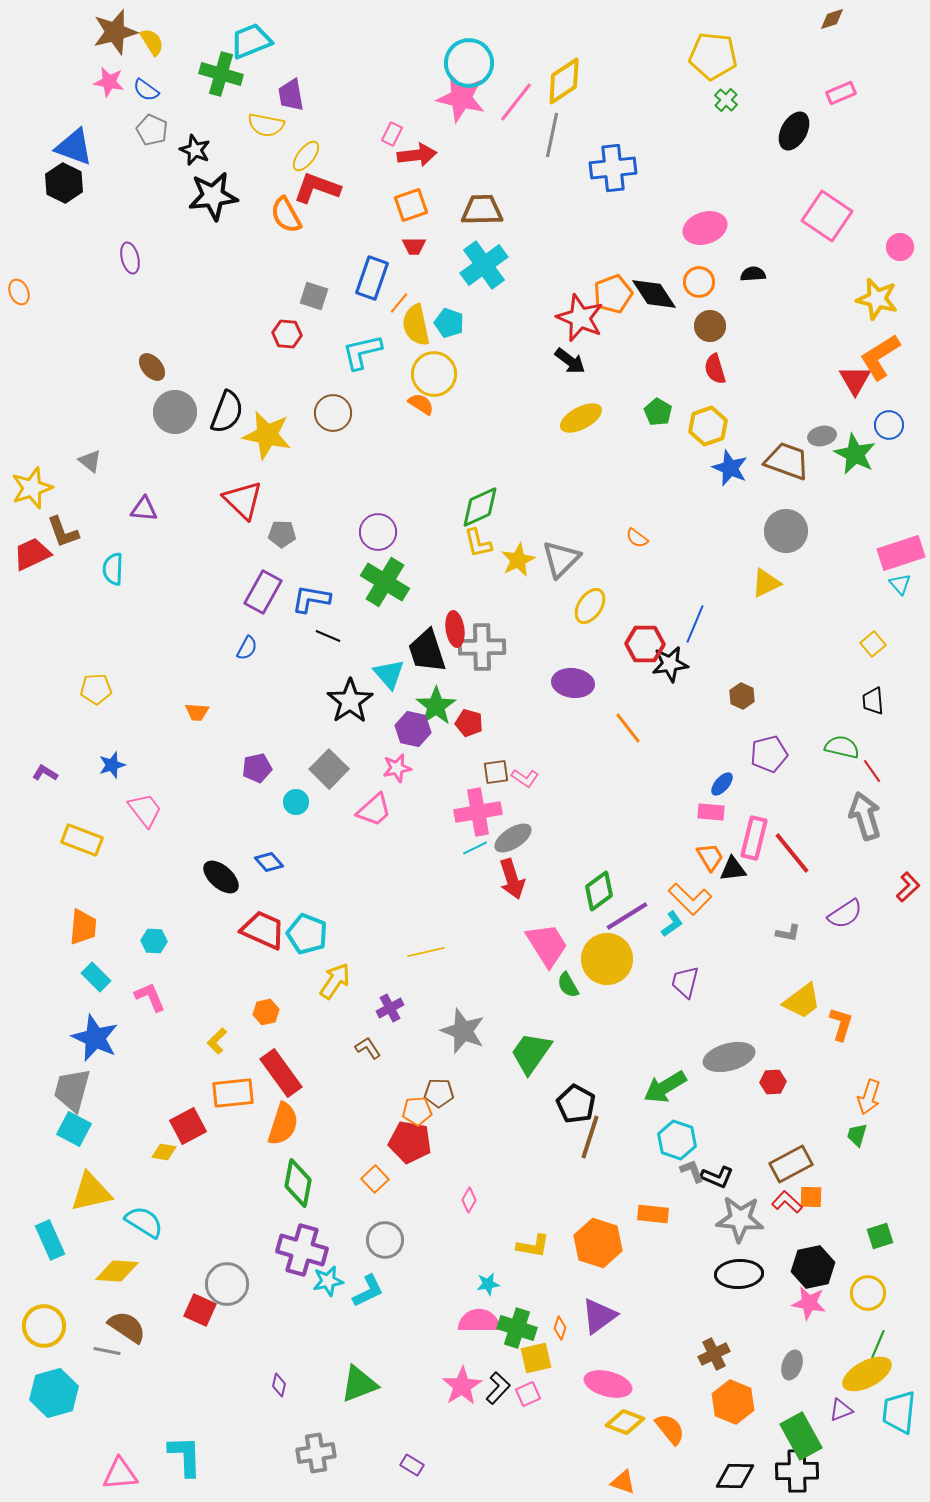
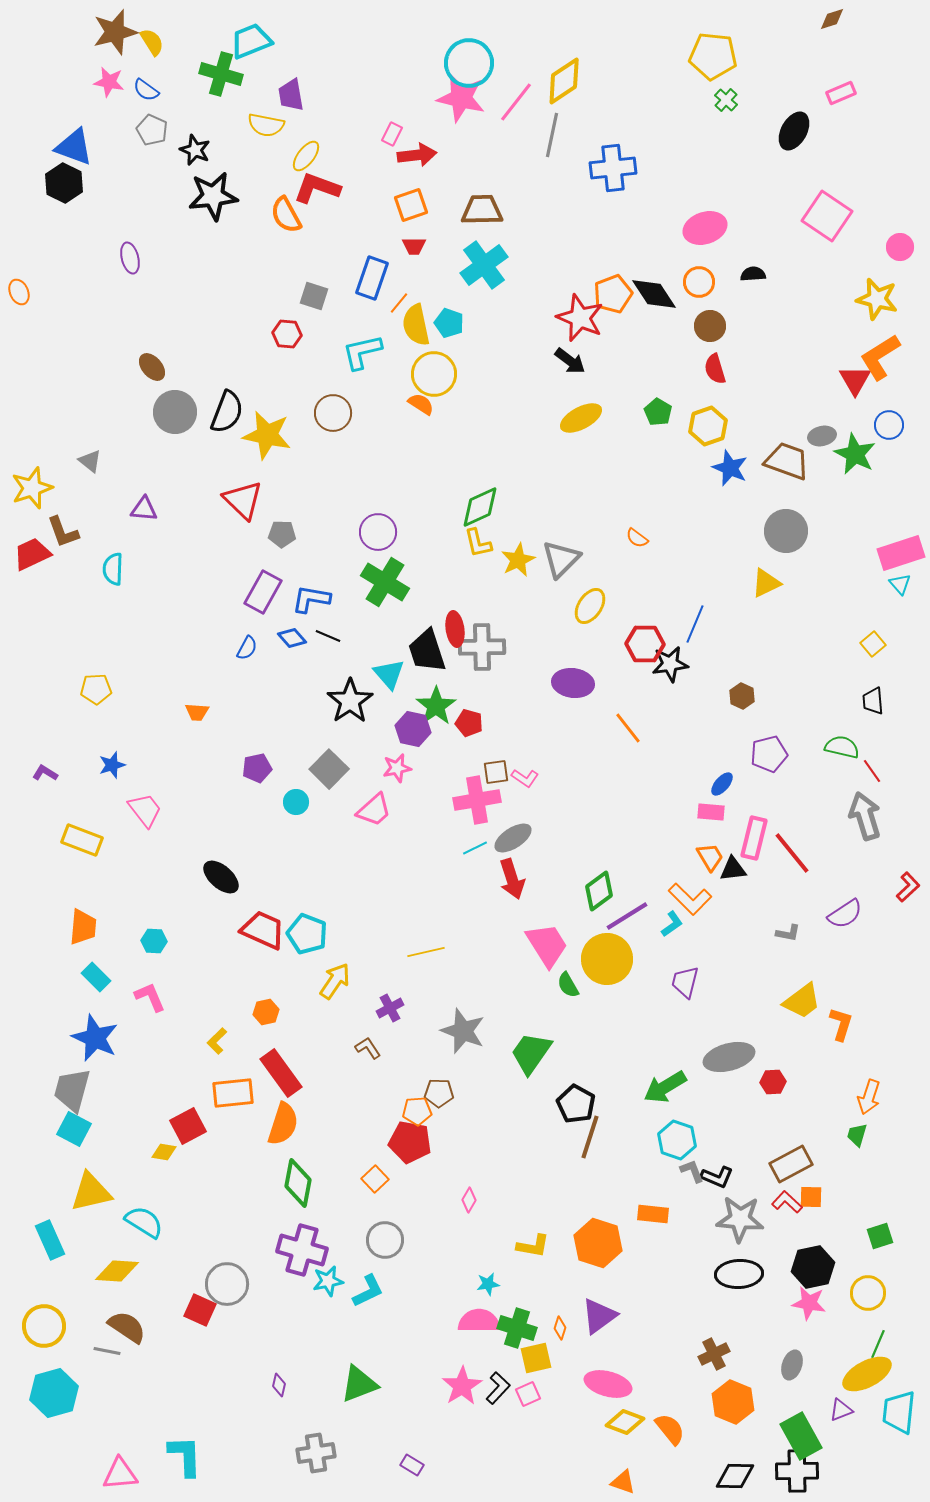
pink cross at (478, 812): moved 1 px left, 12 px up
blue diamond at (269, 862): moved 23 px right, 224 px up
